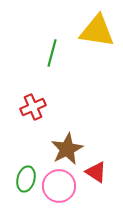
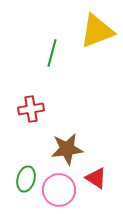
yellow triangle: rotated 30 degrees counterclockwise
red cross: moved 2 px left, 2 px down; rotated 15 degrees clockwise
brown star: rotated 20 degrees clockwise
red triangle: moved 6 px down
pink circle: moved 4 px down
